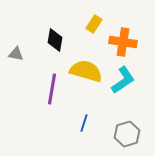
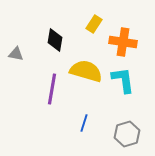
cyan L-shape: rotated 64 degrees counterclockwise
